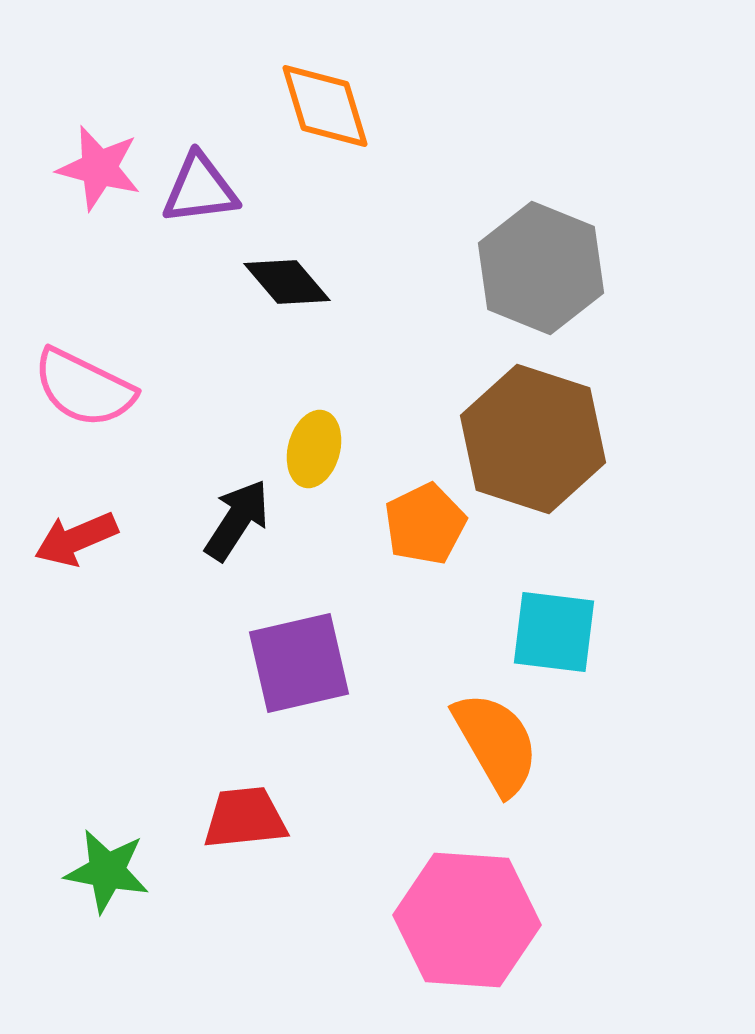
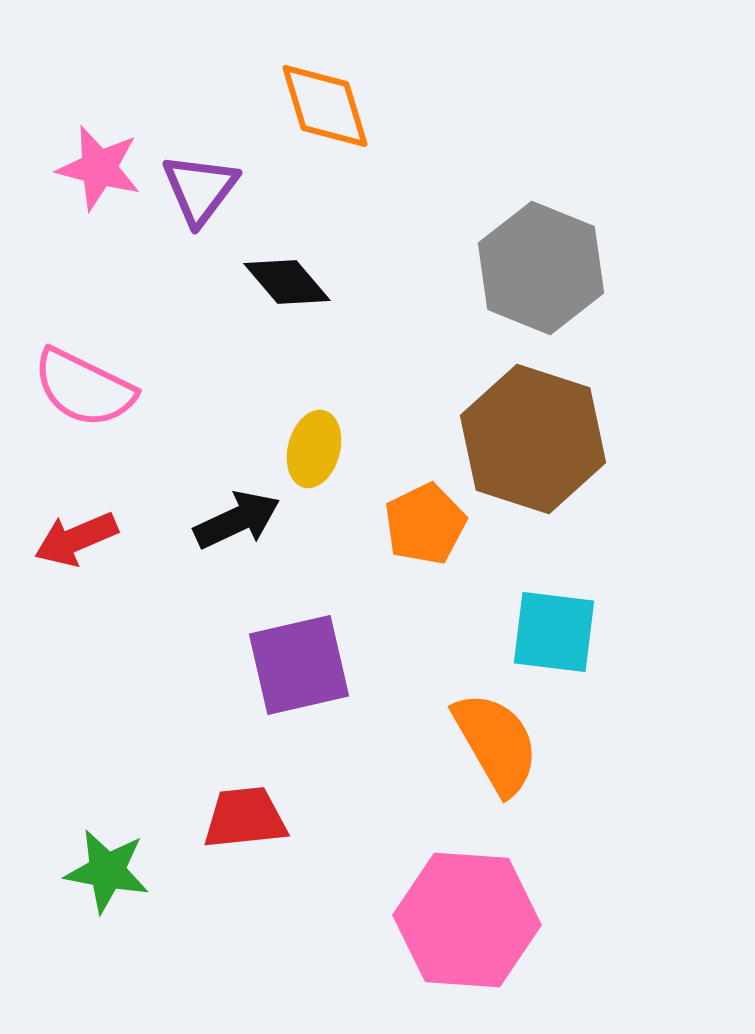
purple triangle: rotated 46 degrees counterclockwise
black arrow: rotated 32 degrees clockwise
purple square: moved 2 px down
